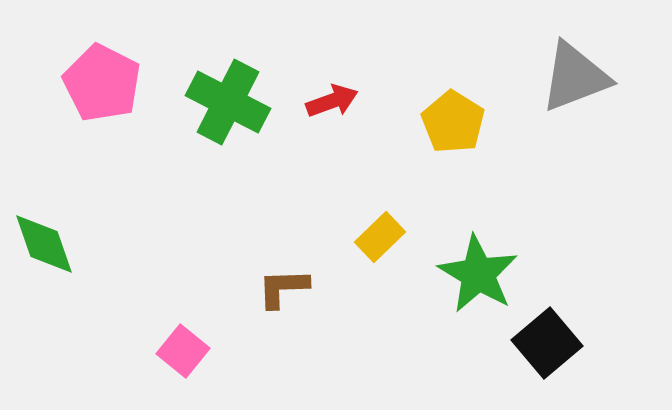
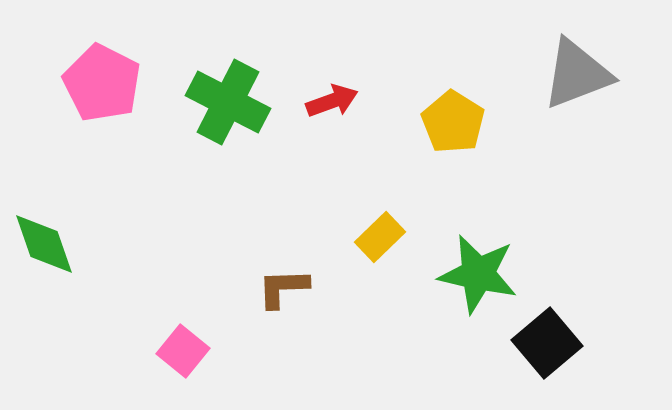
gray triangle: moved 2 px right, 3 px up
green star: rotated 18 degrees counterclockwise
